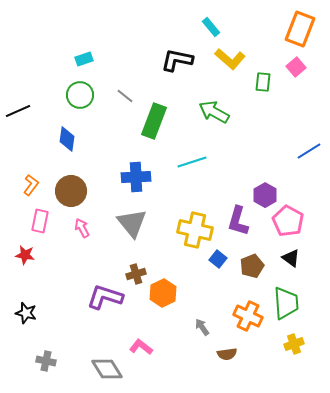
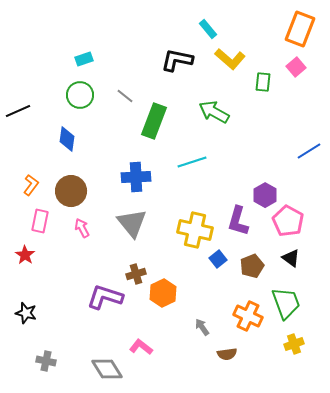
cyan rectangle at (211, 27): moved 3 px left, 2 px down
red star at (25, 255): rotated 24 degrees clockwise
blue square at (218, 259): rotated 12 degrees clockwise
green trapezoid at (286, 303): rotated 16 degrees counterclockwise
